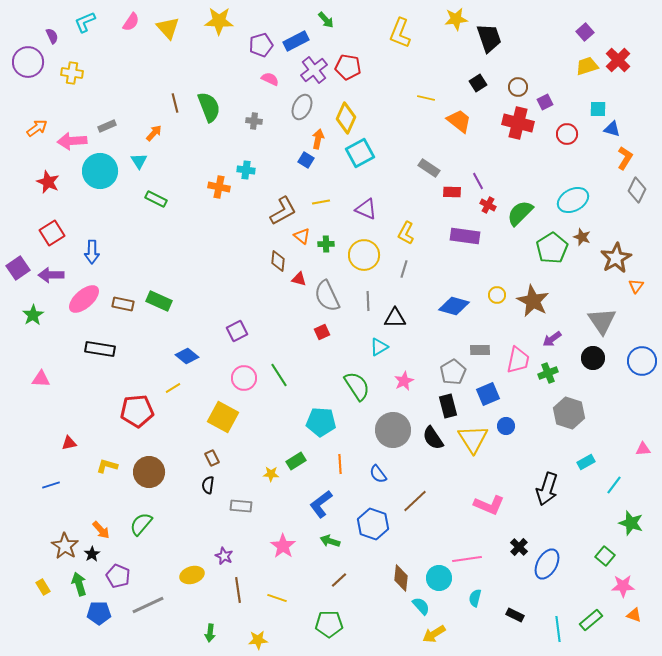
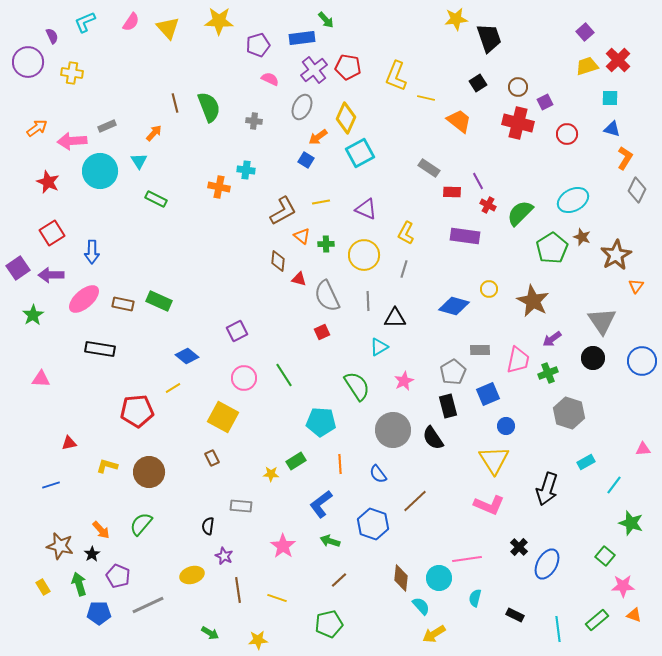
yellow L-shape at (400, 33): moved 4 px left, 43 px down
blue rectangle at (296, 41): moved 6 px right, 3 px up; rotated 20 degrees clockwise
purple pentagon at (261, 45): moved 3 px left
cyan square at (598, 109): moved 12 px right, 11 px up
orange arrow at (318, 139): moved 2 px up; rotated 138 degrees counterclockwise
brown star at (616, 258): moved 3 px up
yellow circle at (497, 295): moved 8 px left, 6 px up
green line at (279, 375): moved 5 px right
yellow triangle at (473, 439): moved 21 px right, 21 px down
black semicircle at (208, 485): moved 41 px down
brown star at (65, 546): moved 5 px left; rotated 20 degrees counterclockwise
green rectangle at (591, 620): moved 6 px right
green pentagon at (329, 624): rotated 12 degrees counterclockwise
green arrow at (210, 633): rotated 66 degrees counterclockwise
